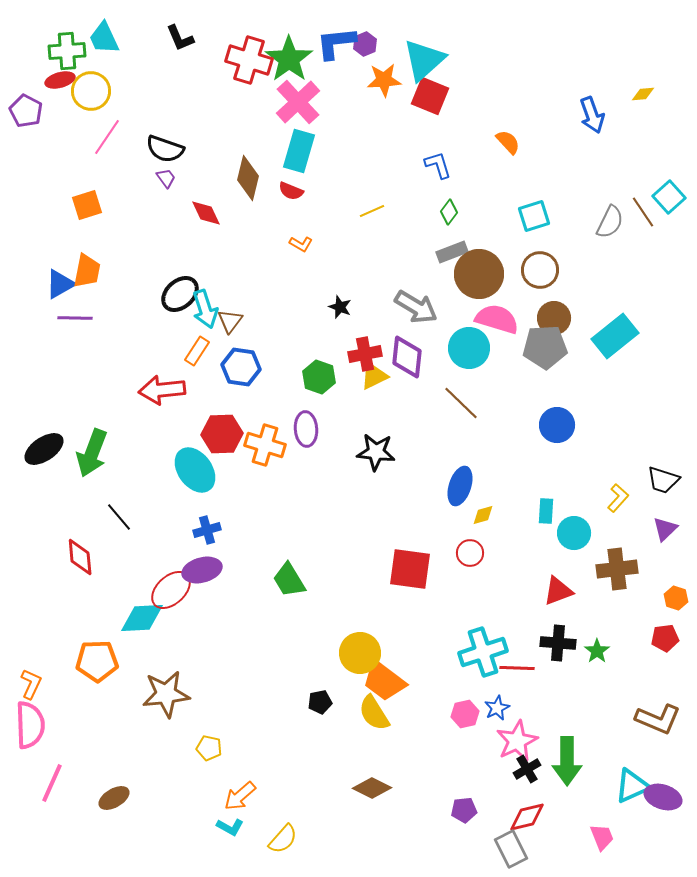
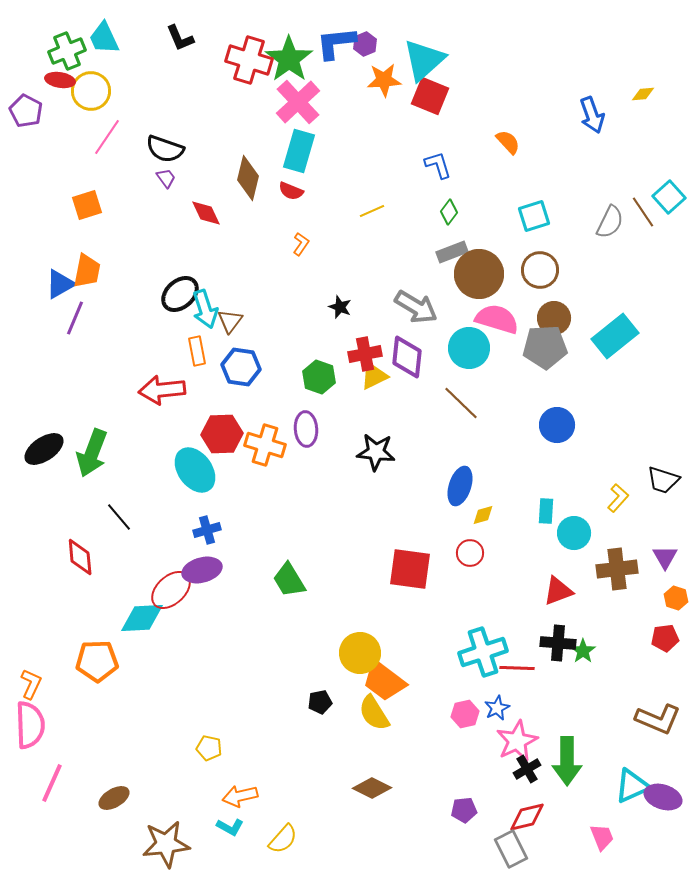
green cross at (67, 51): rotated 18 degrees counterclockwise
red ellipse at (60, 80): rotated 24 degrees clockwise
orange L-shape at (301, 244): rotated 85 degrees counterclockwise
purple line at (75, 318): rotated 68 degrees counterclockwise
orange rectangle at (197, 351): rotated 44 degrees counterclockwise
purple triangle at (665, 529): moved 28 px down; rotated 16 degrees counterclockwise
green star at (597, 651): moved 14 px left
brown star at (166, 694): moved 150 px down
orange arrow at (240, 796): rotated 28 degrees clockwise
